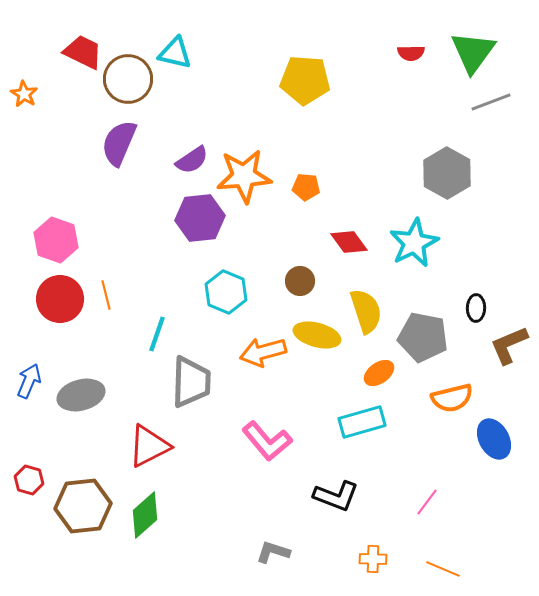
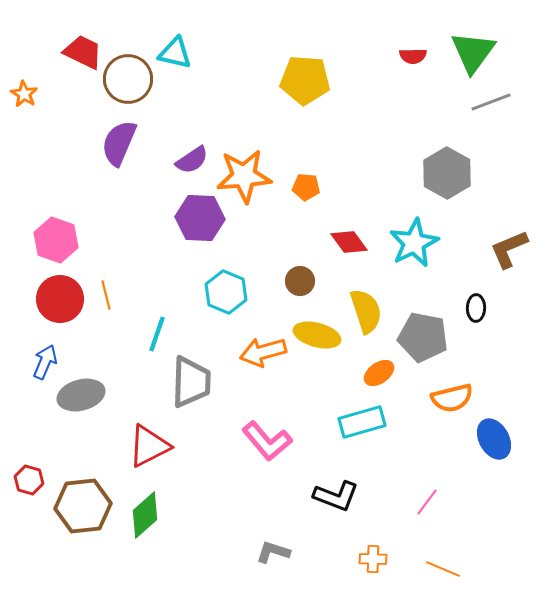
red semicircle at (411, 53): moved 2 px right, 3 px down
purple hexagon at (200, 218): rotated 9 degrees clockwise
brown L-shape at (509, 345): moved 96 px up
blue arrow at (29, 381): moved 16 px right, 19 px up
